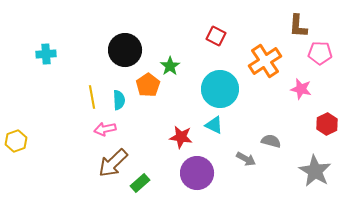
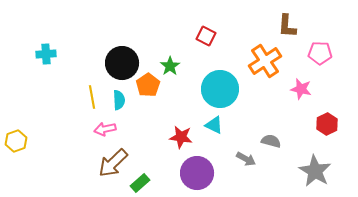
brown L-shape: moved 11 px left
red square: moved 10 px left
black circle: moved 3 px left, 13 px down
